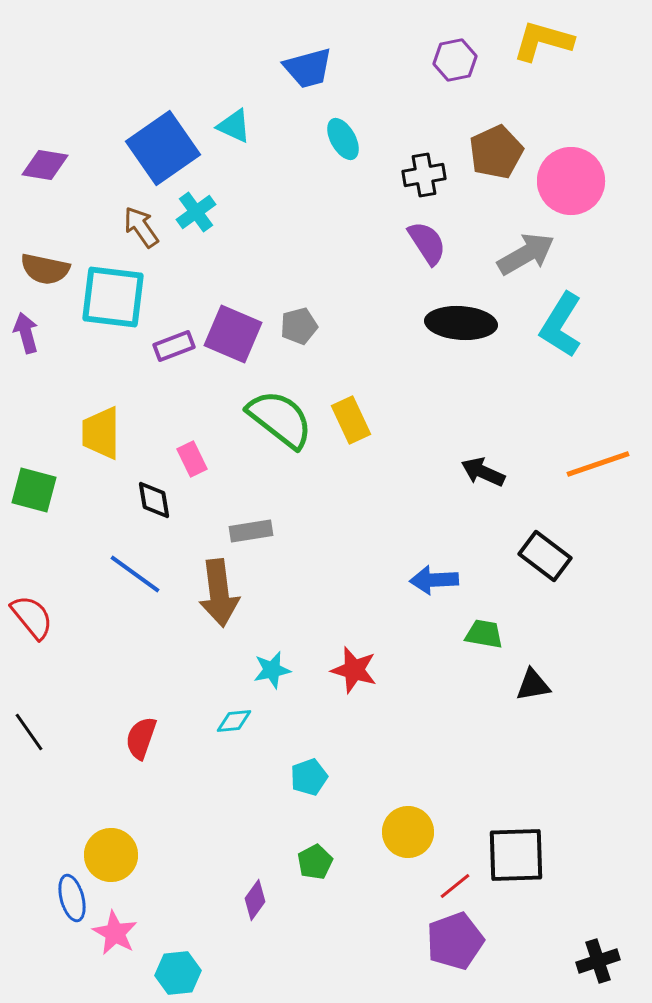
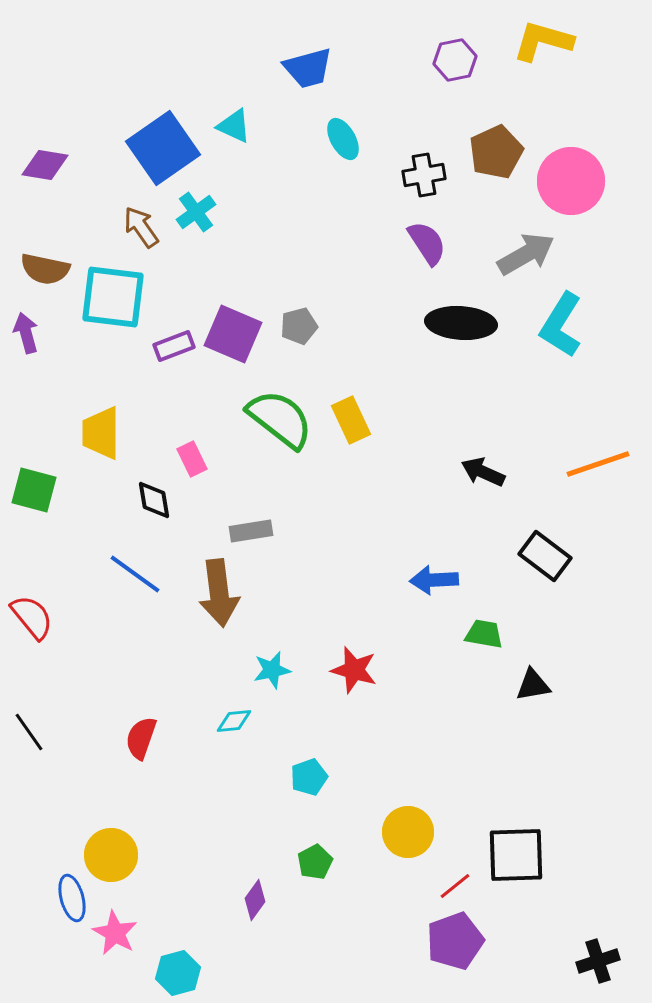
cyan hexagon at (178, 973): rotated 9 degrees counterclockwise
